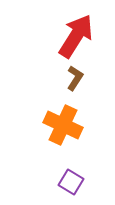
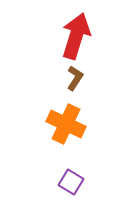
red arrow: rotated 15 degrees counterclockwise
orange cross: moved 3 px right, 1 px up
